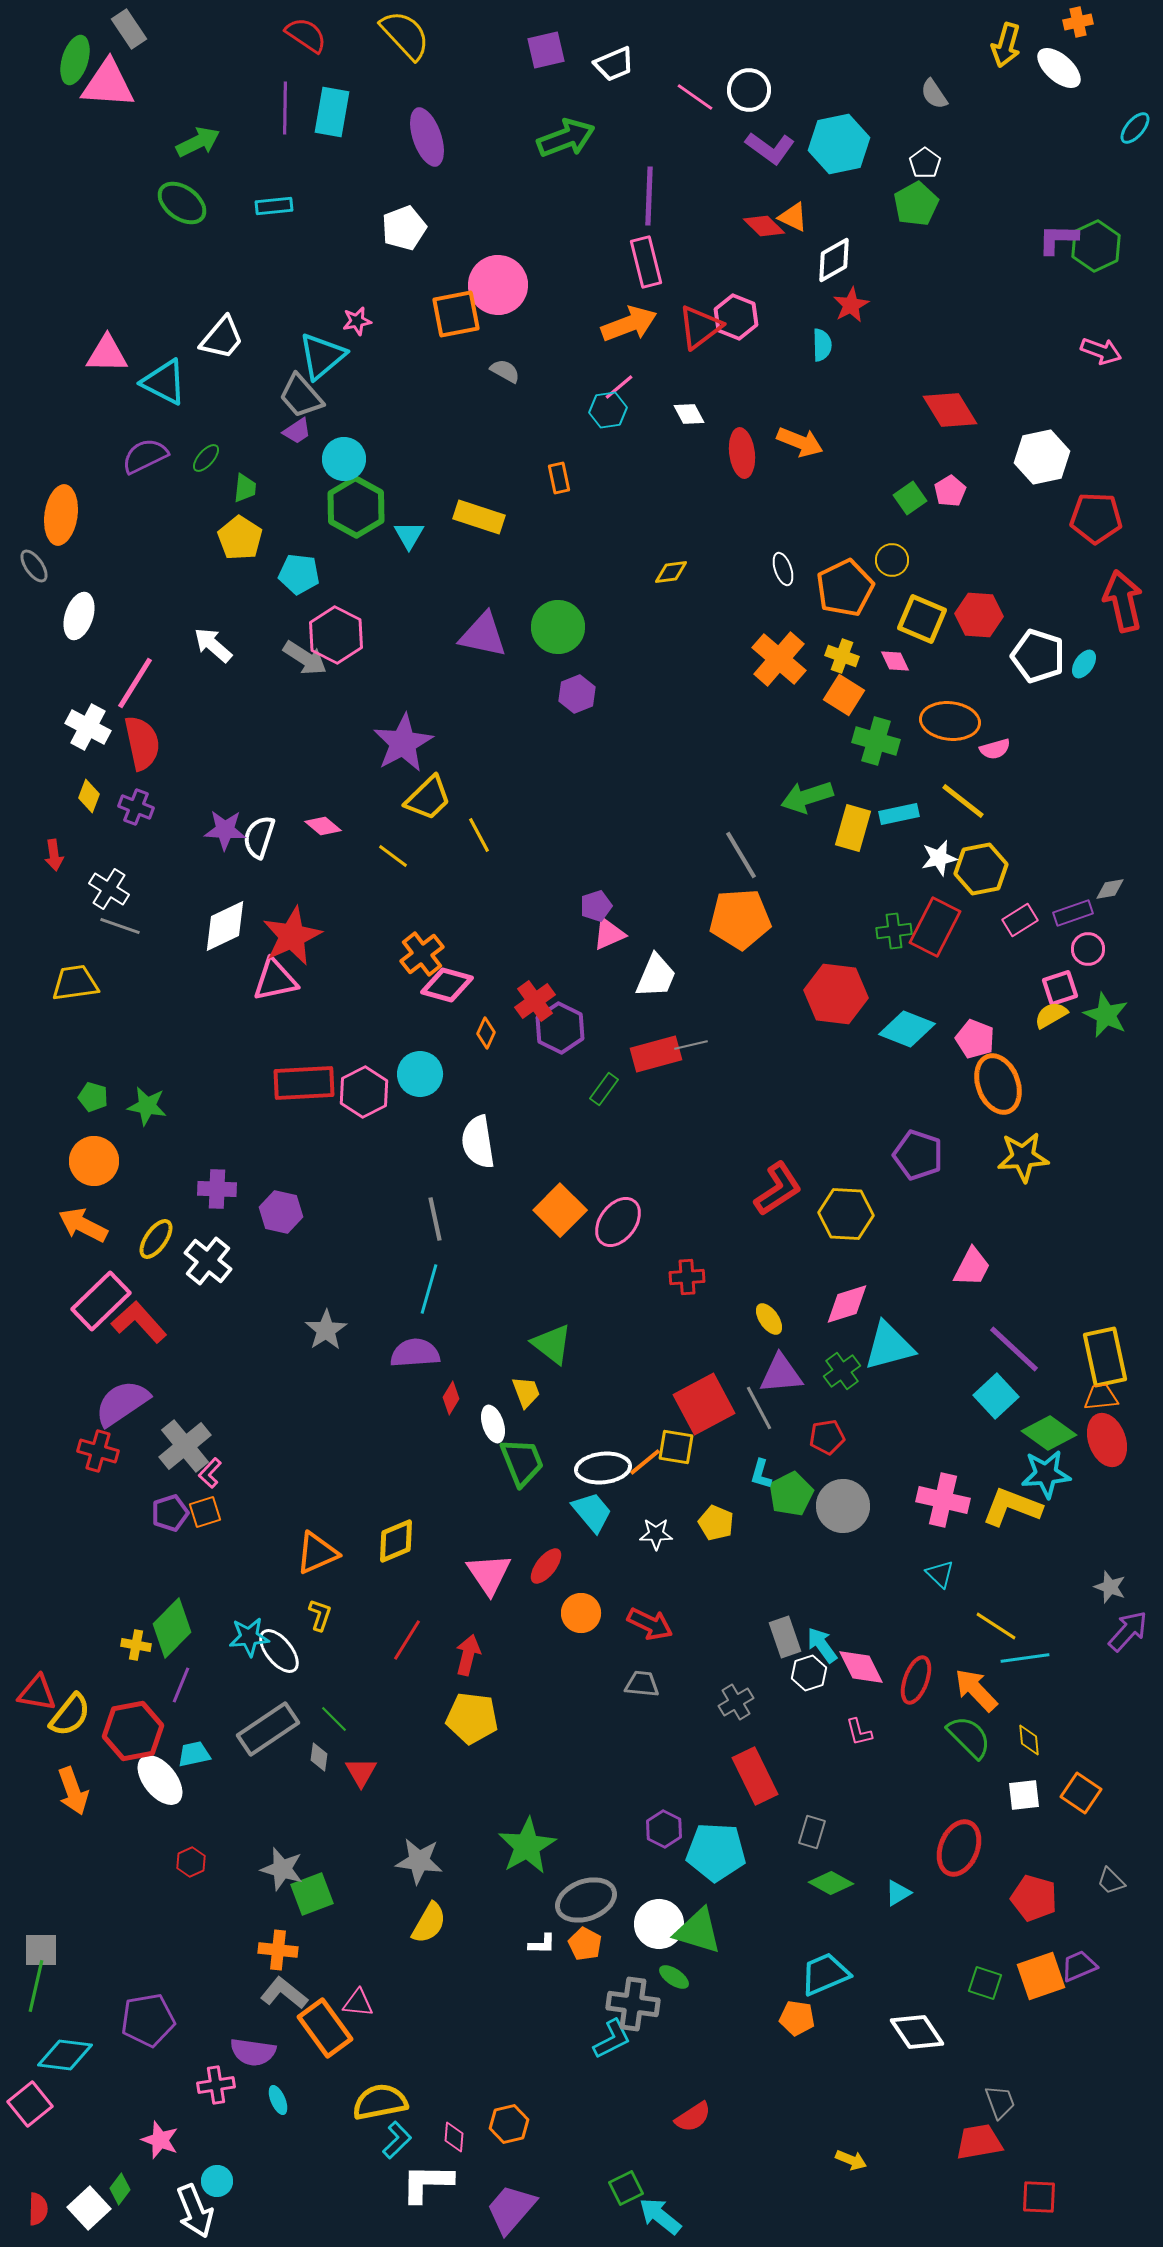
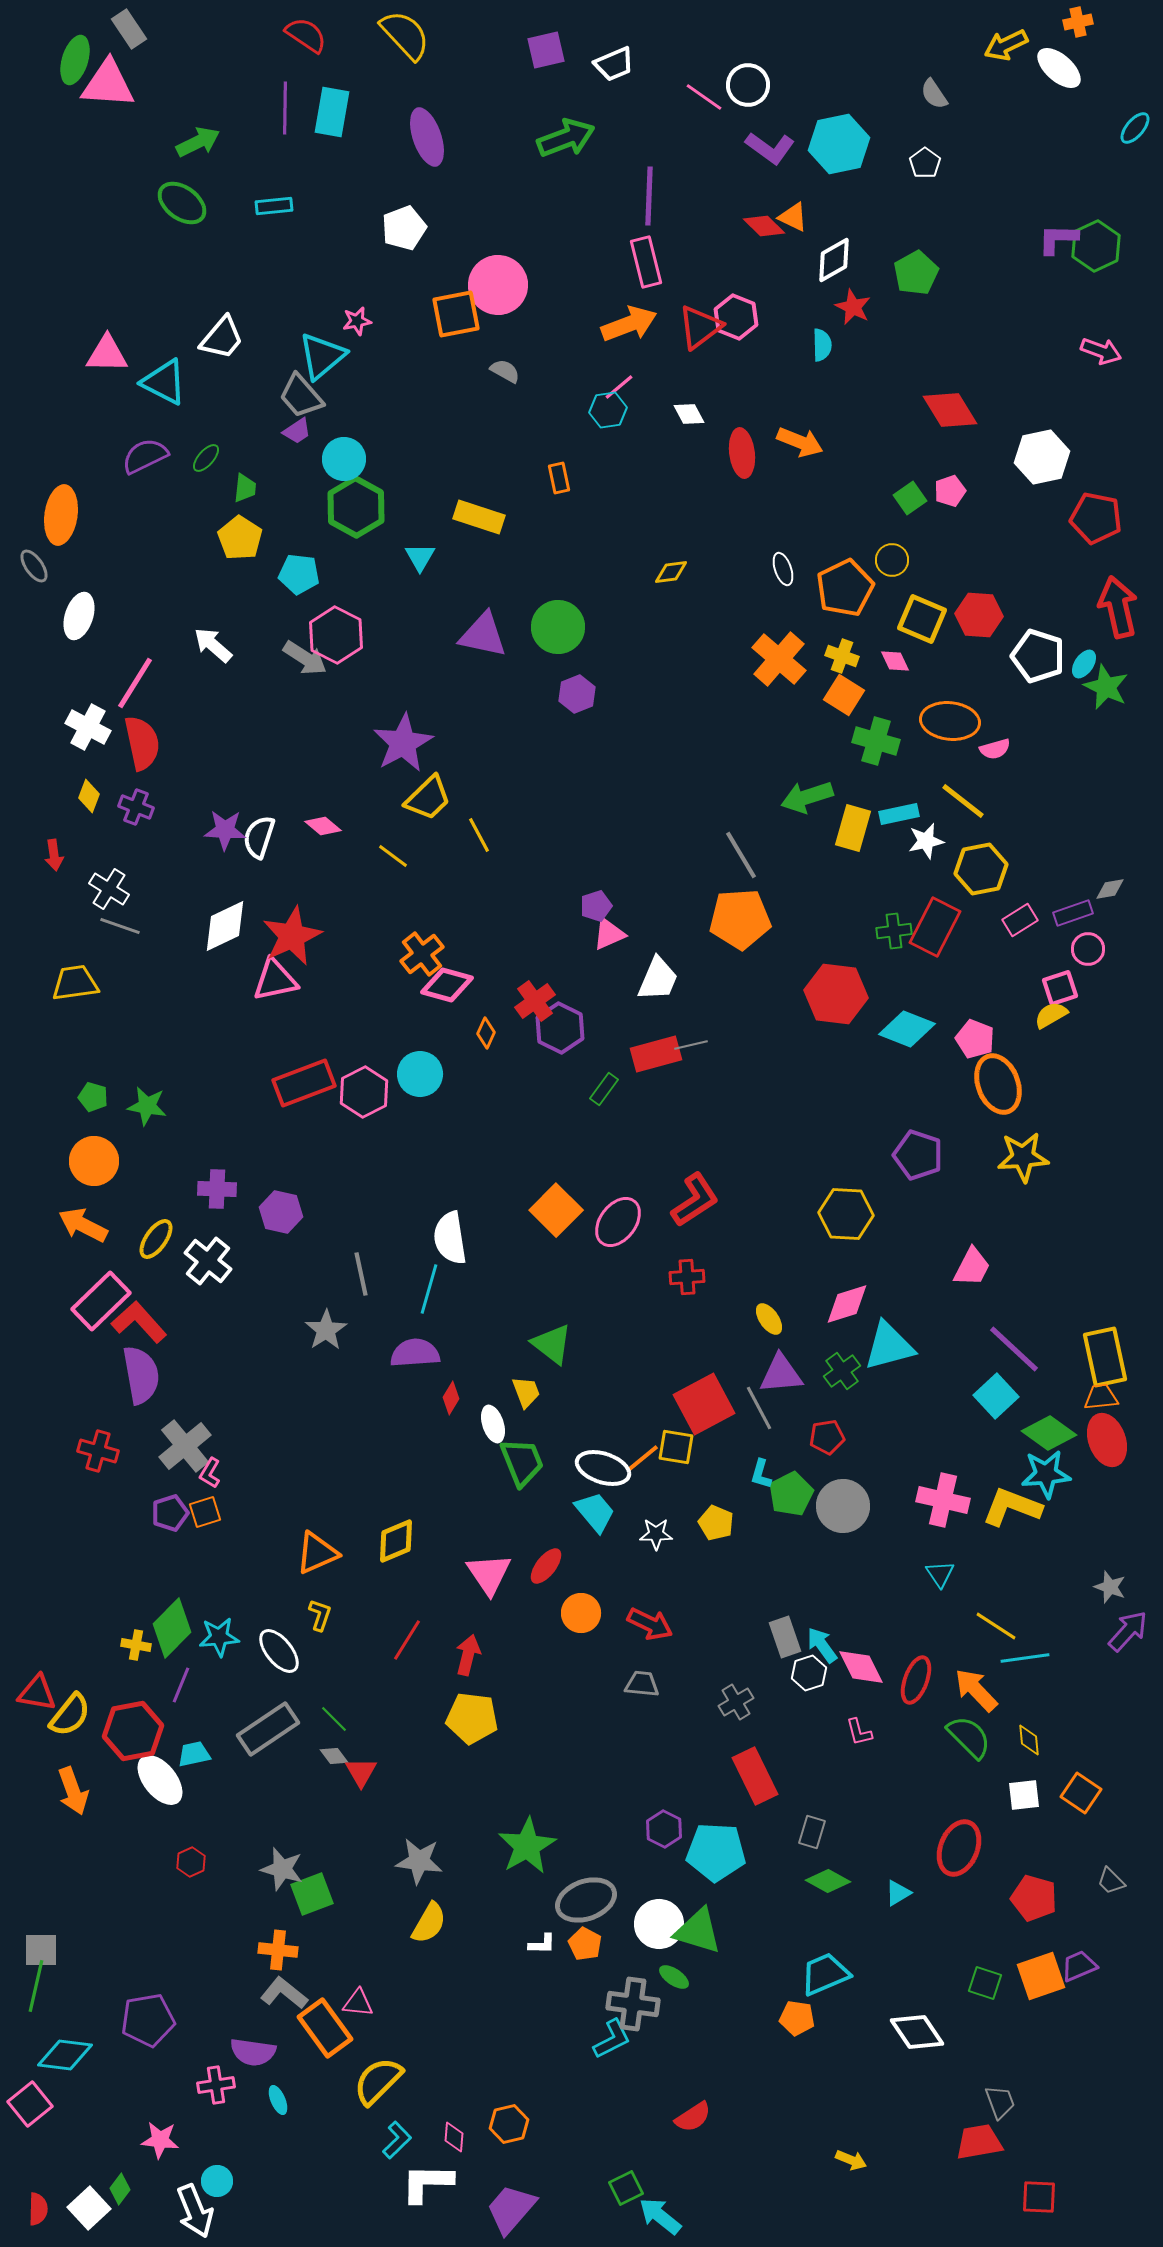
yellow arrow at (1006, 45): rotated 48 degrees clockwise
white circle at (749, 90): moved 1 px left, 5 px up
pink line at (695, 97): moved 9 px right
green pentagon at (916, 204): moved 69 px down
red star at (851, 305): moved 2 px right, 2 px down; rotated 18 degrees counterclockwise
pink pentagon at (950, 491): rotated 12 degrees clockwise
red pentagon at (1096, 518): rotated 9 degrees clockwise
cyan triangle at (409, 535): moved 11 px right, 22 px down
red arrow at (1123, 601): moved 5 px left, 6 px down
white star at (939, 858): moved 13 px left, 17 px up
white trapezoid at (656, 976): moved 2 px right, 3 px down
green star at (1106, 1015): moved 328 px up
red rectangle at (304, 1083): rotated 18 degrees counterclockwise
white semicircle at (478, 1142): moved 28 px left, 96 px down
red L-shape at (778, 1189): moved 83 px left, 11 px down
orange square at (560, 1210): moved 4 px left
gray line at (435, 1219): moved 74 px left, 55 px down
purple semicircle at (122, 1403): moved 19 px right, 28 px up; rotated 114 degrees clockwise
orange line at (645, 1462): moved 2 px left, 4 px up
white ellipse at (603, 1468): rotated 24 degrees clockwise
pink L-shape at (210, 1473): rotated 12 degrees counterclockwise
cyan trapezoid at (592, 1512): moved 3 px right
cyan triangle at (940, 1574): rotated 12 degrees clockwise
cyan star at (249, 1637): moved 30 px left
gray diamond at (319, 1757): moved 15 px right, 1 px up; rotated 44 degrees counterclockwise
green diamond at (831, 1883): moved 3 px left, 2 px up
yellow semicircle at (380, 2102): moved 2 px left, 21 px up; rotated 34 degrees counterclockwise
pink star at (160, 2140): rotated 15 degrees counterclockwise
